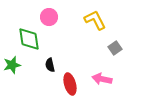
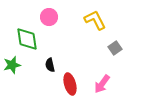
green diamond: moved 2 px left
pink arrow: moved 5 px down; rotated 66 degrees counterclockwise
